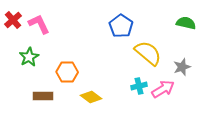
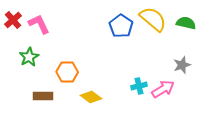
yellow semicircle: moved 5 px right, 34 px up
gray star: moved 2 px up
